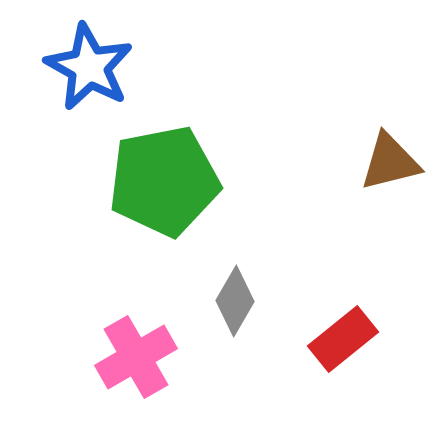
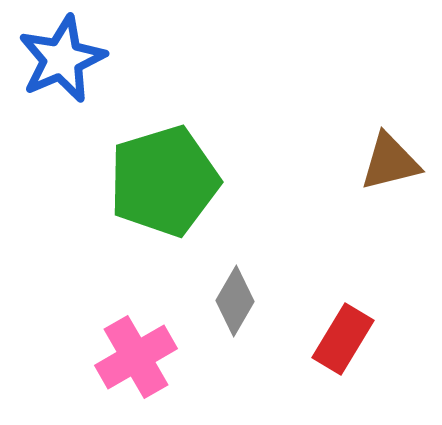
blue star: moved 27 px left, 8 px up; rotated 20 degrees clockwise
green pentagon: rotated 6 degrees counterclockwise
red rectangle: rotated 20 degrees counterclockwise
